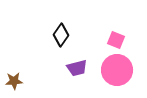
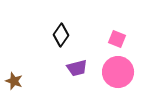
pink square: moved 1 px right, 1 px up
pink circle: moved 1 px right, 2 px down
brown star: rotated 24 degrees clockwise
